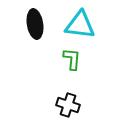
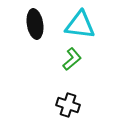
green L-shape: rotated 45 degrees clockwise
